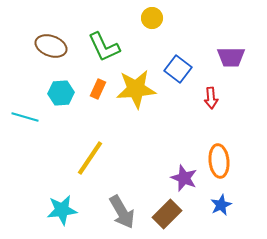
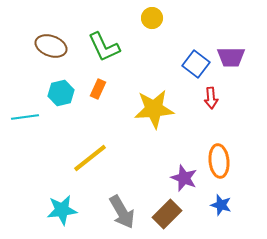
blue square: moved 18 px right, 5 px up
yellow star: moved 18 px right, 20 px down
cyan hexagon: rotated 10 degrees counterclockwise
cyan line: rotated 24 degrees counterclockwise
yellow line: rotated 18 degrees clockwise
blue star: rotated 30 degrees counterclockwise
